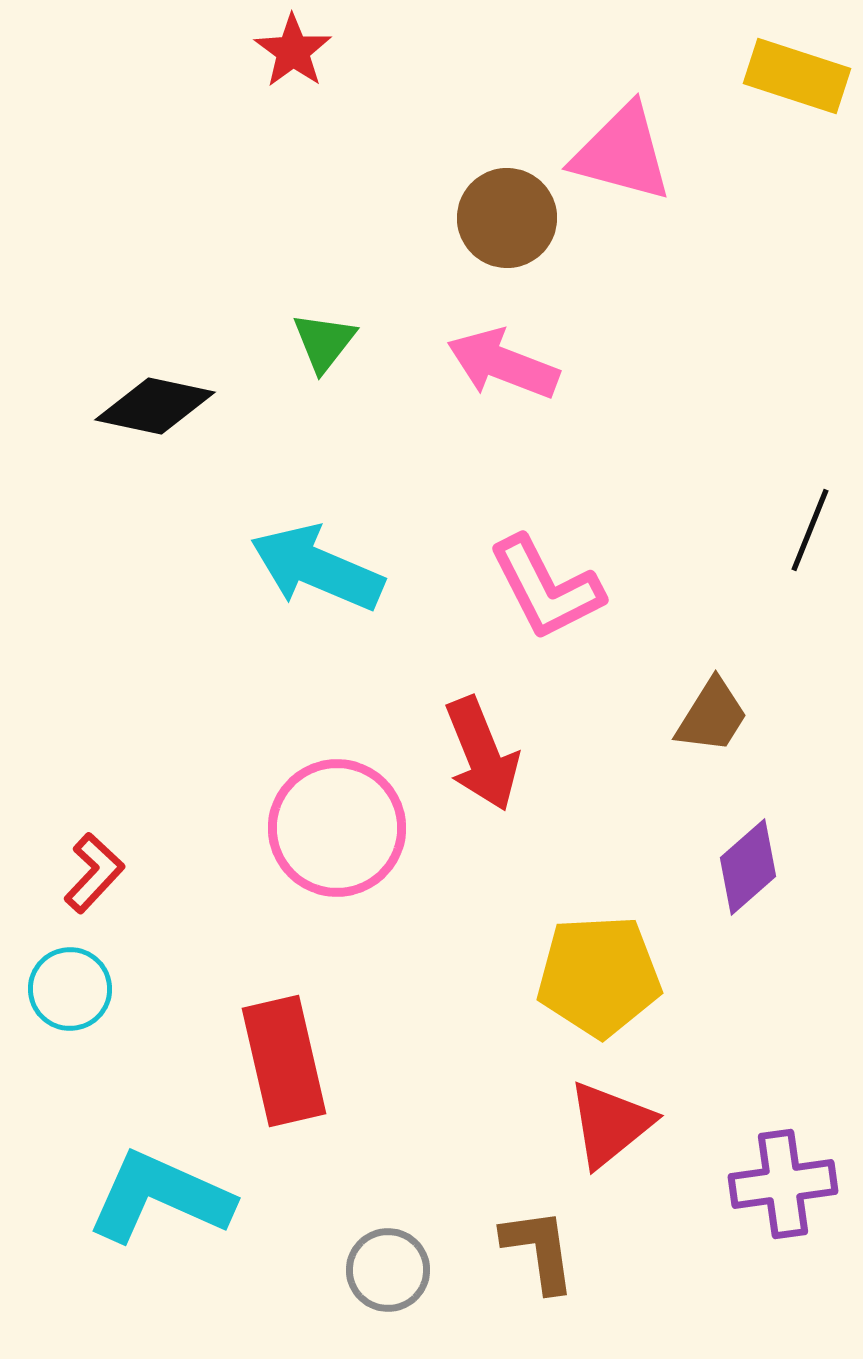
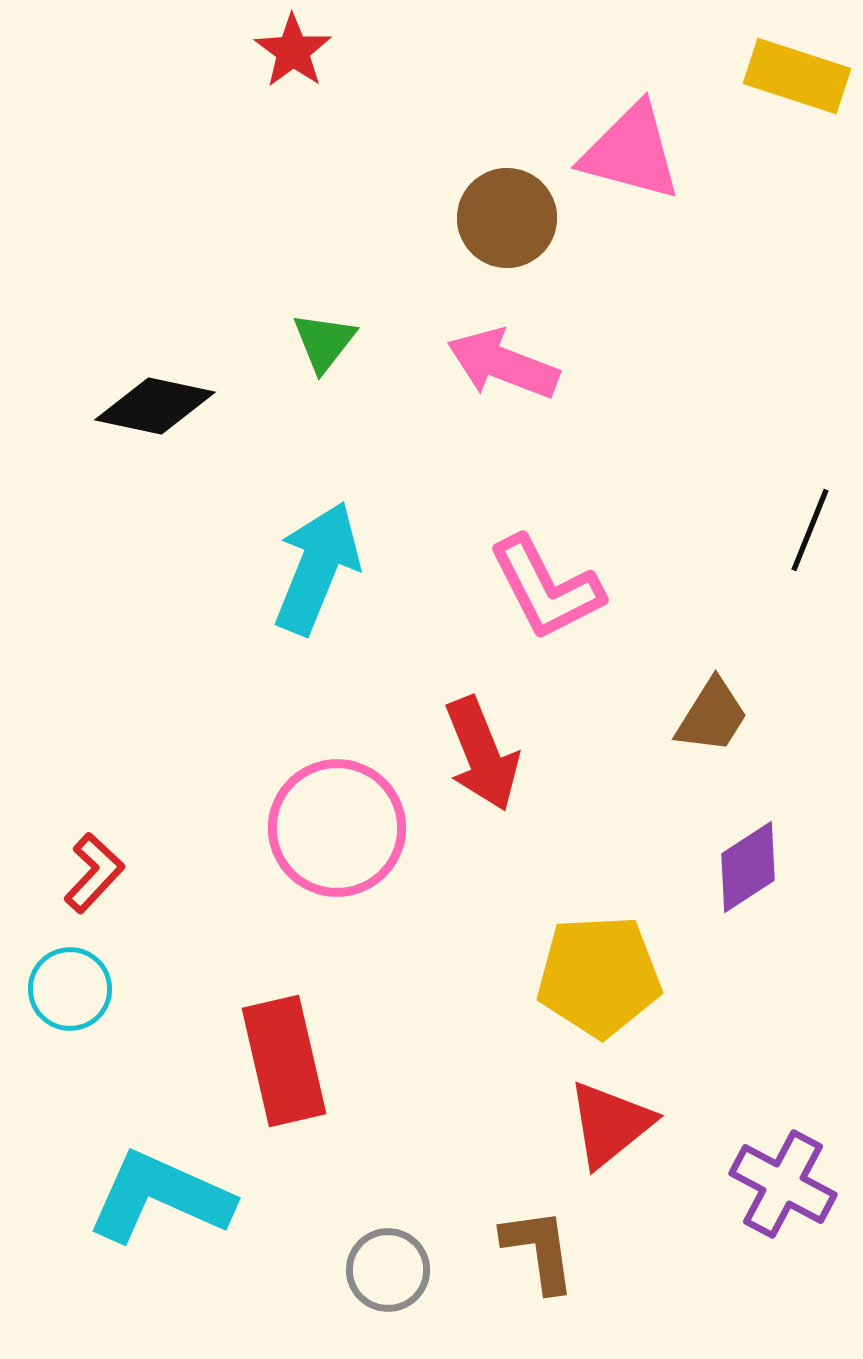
pink triangle: moved 9 px right, 1 px up
cyan arrow: rotated 89 degrees clockwise
purple diamond: rotated 8 degrees clockwise
purple cross: rotated 36 degrees clockwise
